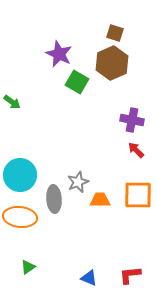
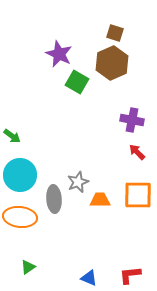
green arrow: moved 34 px down
red arrow: moved 1 px right, 2 px down
